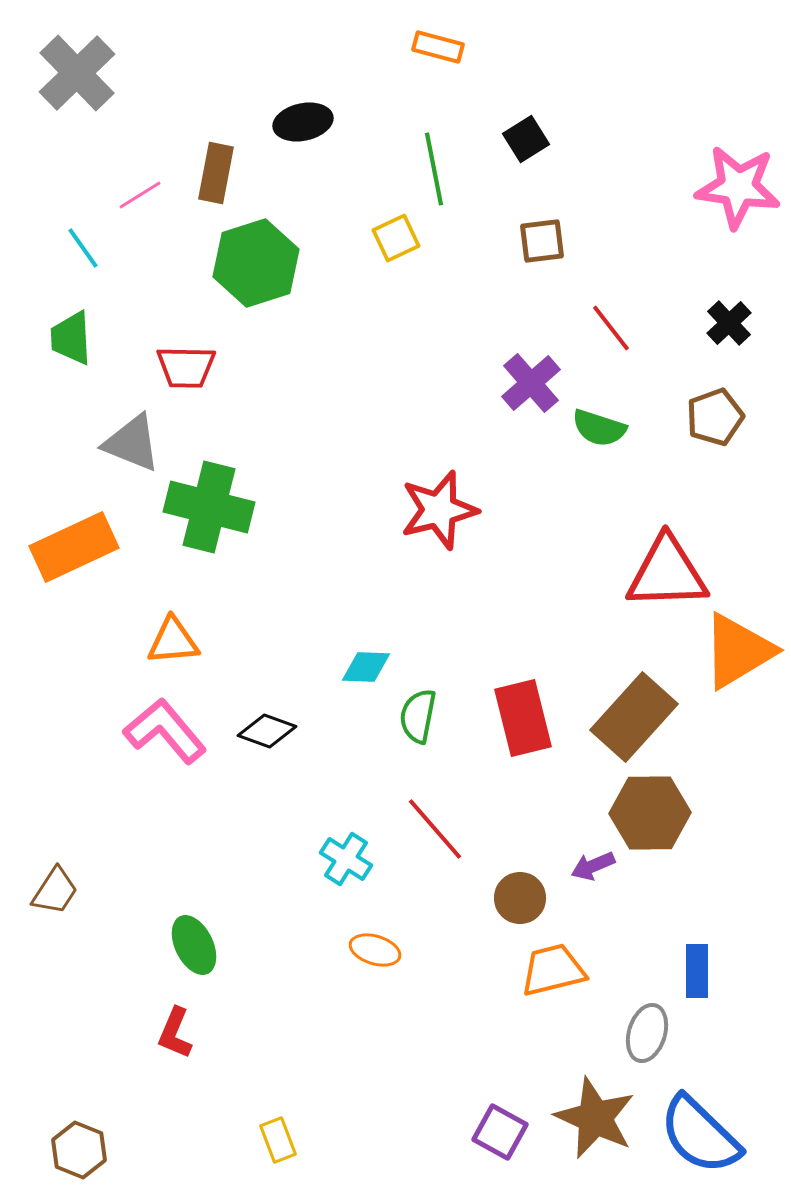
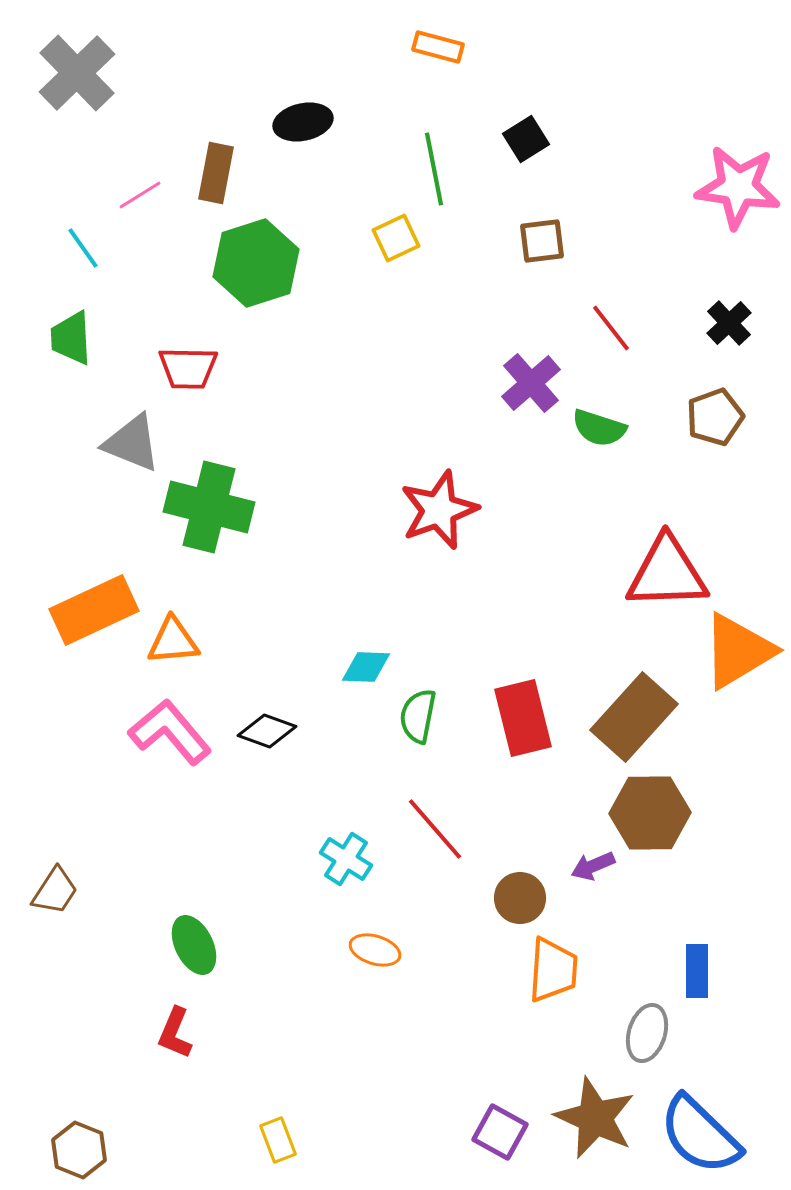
red trapezoid at (186, 367): moved 2 px right, 1 px down
red star at (439, 510): rotated 6 degrees counterclockwise
orange rectangle at (74, 547): moved 20 px right, 63 px down
pink L-shape at (165, 731): moved 5 px right, 1 px down
orange trapezoid at (553, 970): rotated 108 degrees clockwise
